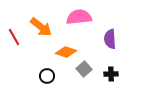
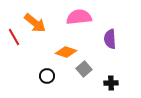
orange arrow: moved 6 px left, 4 px up
black cross: moved 9 px down
